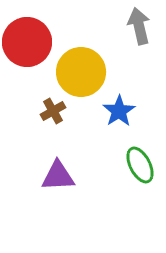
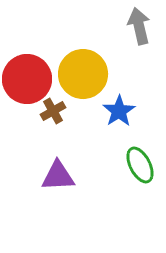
red circle: moved 37 px down
yellow circle: moved 2 px right, 2 px down
